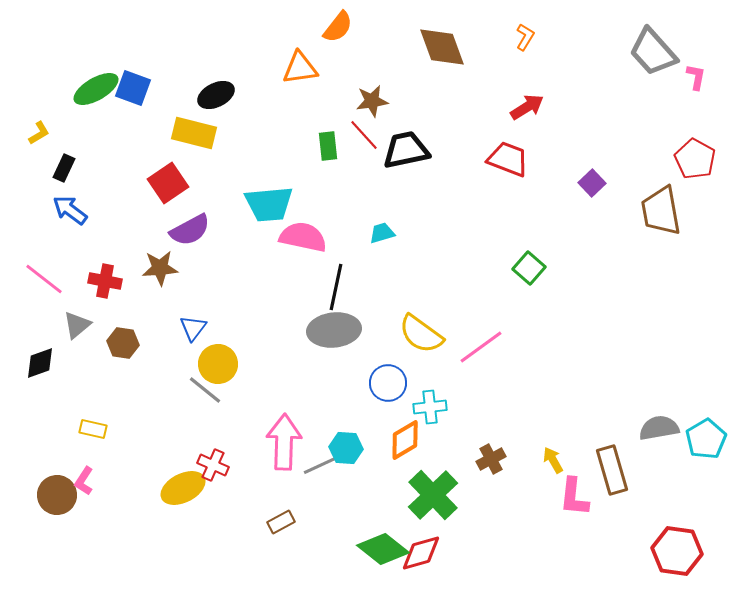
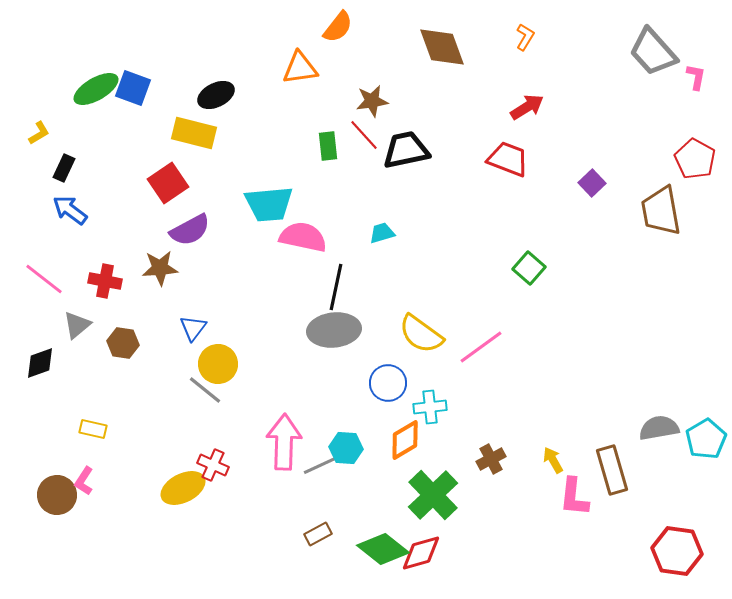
brown rectangle at (281, 522): moved 37 px right, 12 px down
